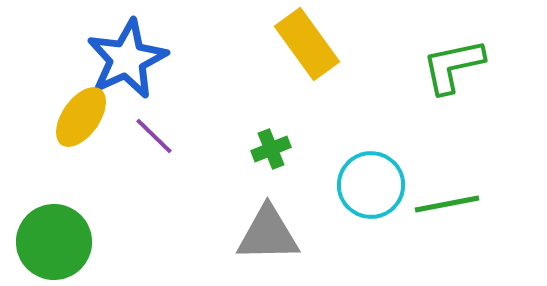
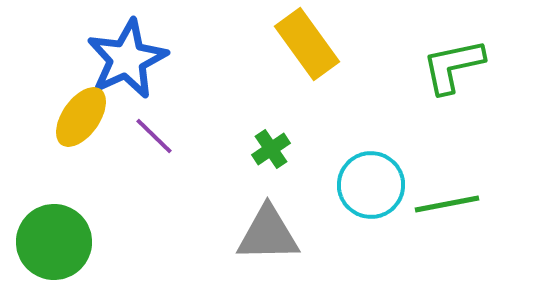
green cross: rotated 12 degrees counterclockwise
